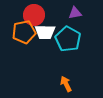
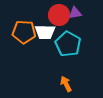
red circle: moved 25 px right
orange pentagon: rotated 15 degrees clockwise
cyan pentagon: moved 5 px down
